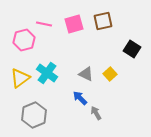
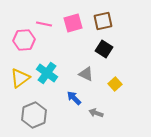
pink square: moved 1 px left, 1 px up
pink hexagon: rotated 10 degrees clockwise
black square: moved 28 px left
yellow square: moved 5 px right, 10 px down
blue arrow: moved 6 px left
gray arrow: rotated 40 degrees counterclockwise
